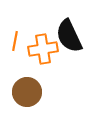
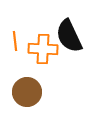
orange line: rotated 18 degrees counterclockwise
orange cross: rotated 12 degrees clockwise
